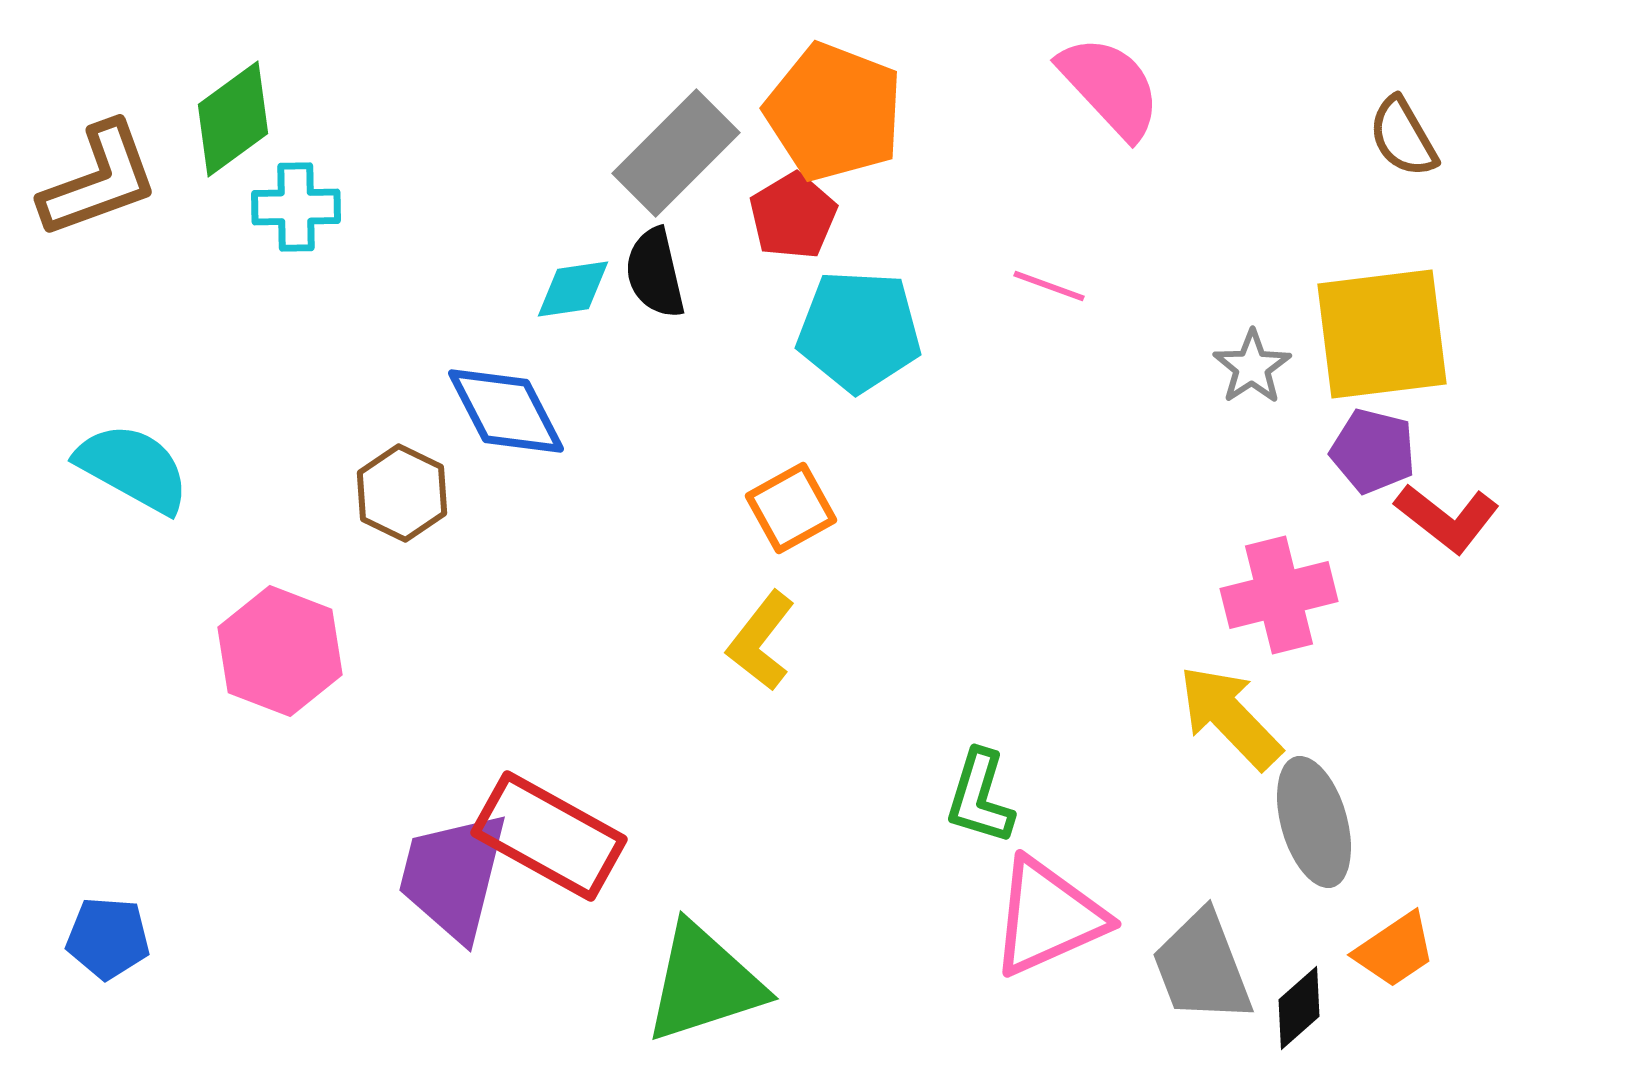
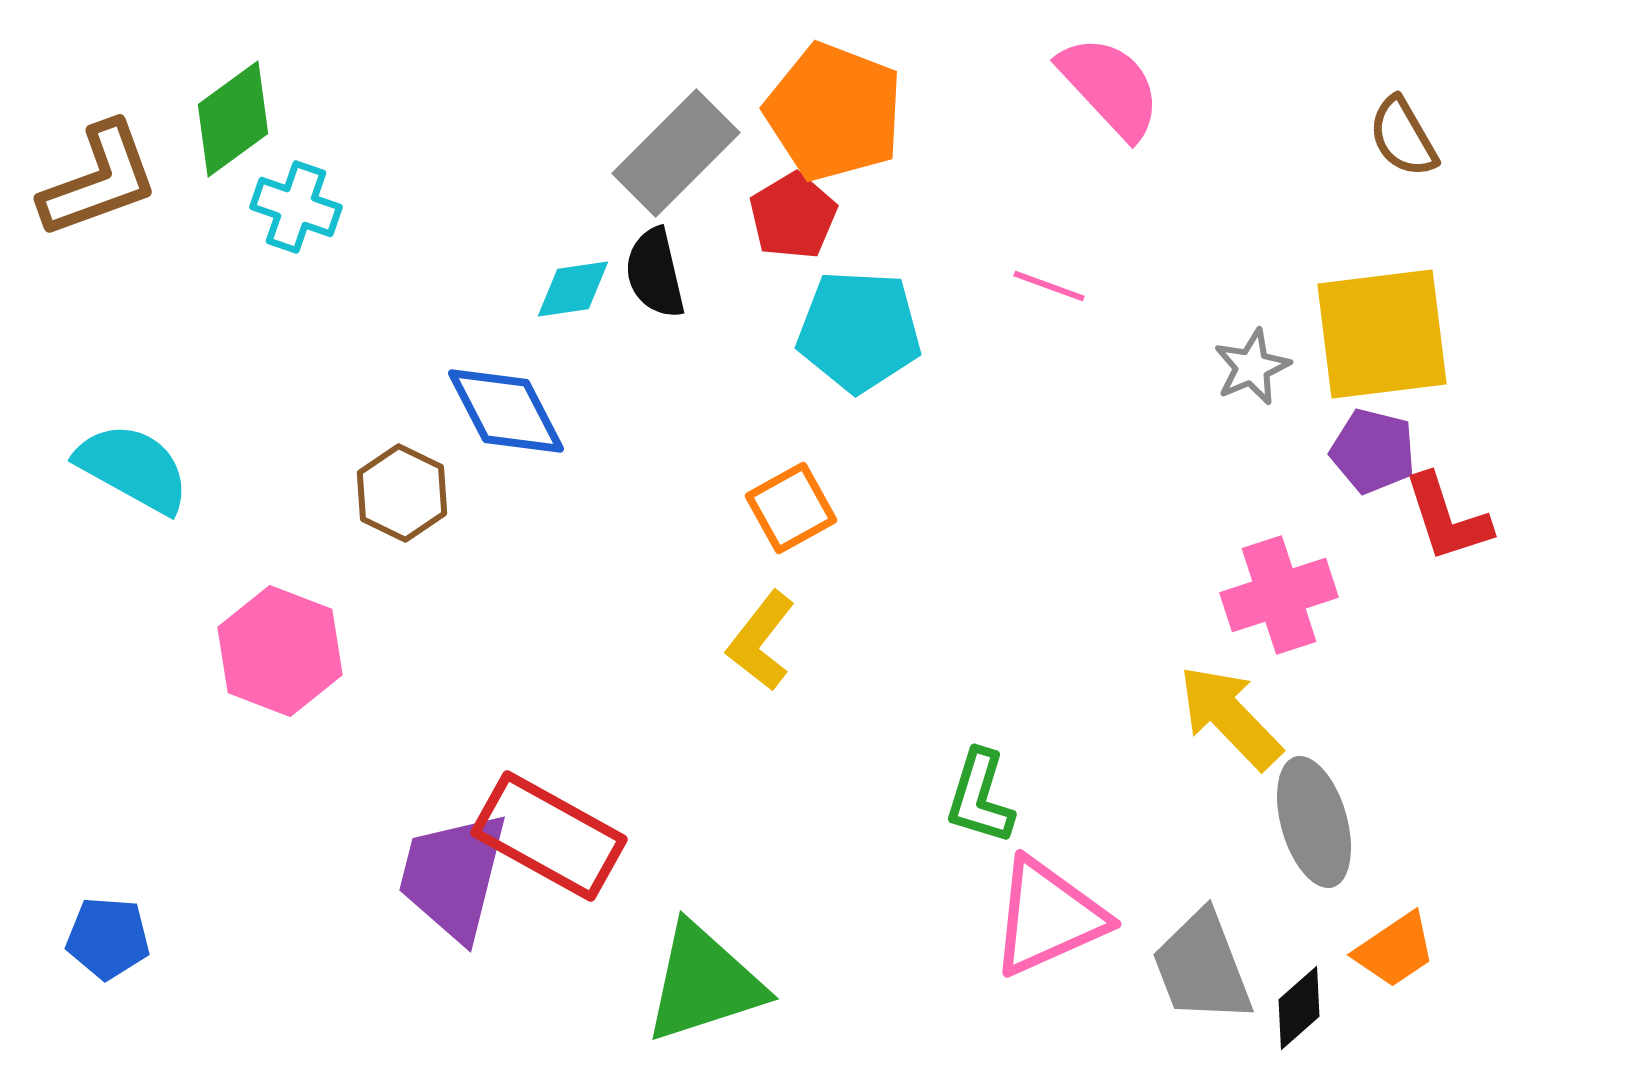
cyan cross: rotated 20 degrees clockwise
gray star: rotated 10 degrees clockwise
red L-shape: rotated 34 degrees clockwise
pink cross: rotated 4 degrees counterclockwise
